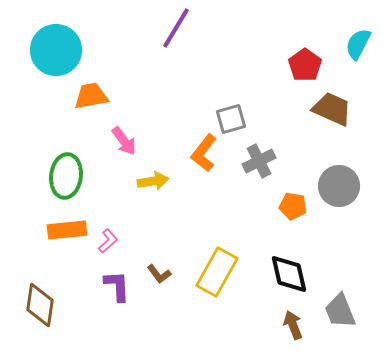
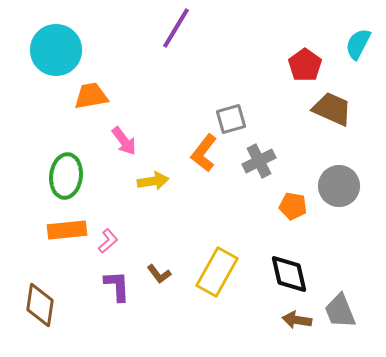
brown arrow: moved 4 px right, 5 px up; rotated 60 degrees counterclockwise
